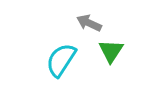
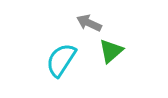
green triangle: rotated 16 degrees clockwise
